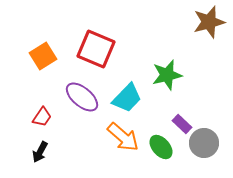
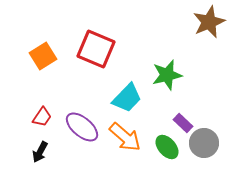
brown star: rotated 8 degrees counterclockwise
purple ellipse: moved 30 px down
purple rectangle: moved 1 px right, 1 px up
orange arrow: moved 2 px right
green ellipse: moved 6 px right
